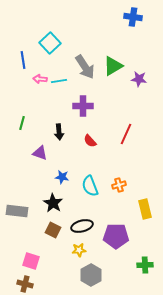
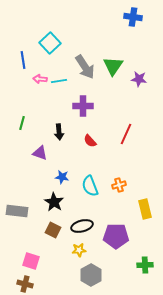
green triangle: rotated 25 degrees counterclockwise
black star: moved 1 px right, 1 px up
